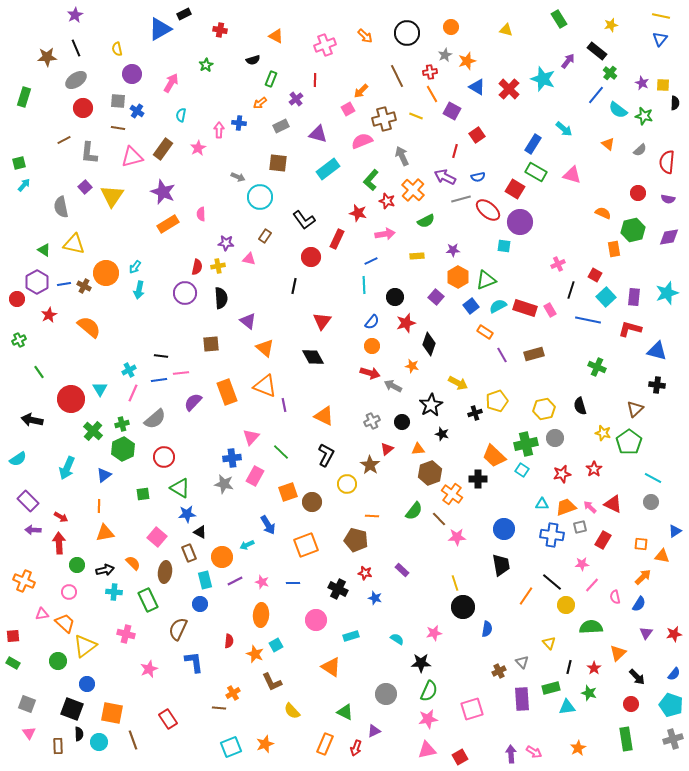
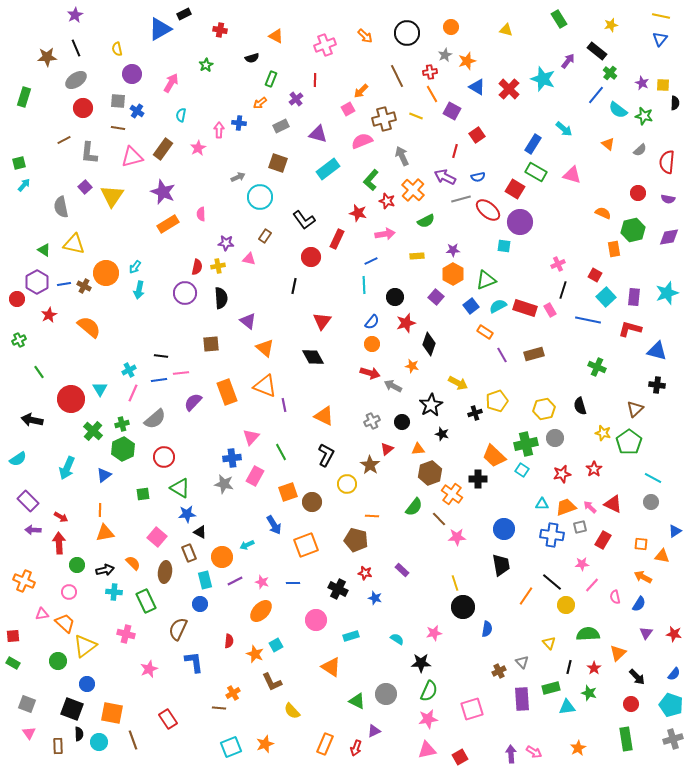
black semicircle at (253, 60): moved 1 px left, 2 px up
brown square at (278, 163): rotated 12 degrees clockwise
gray arrow at (238, 177): rotated 48 degrees counterclockwise
orange hexagon at (458, 277): moved 5 px left, 3 px up
black line at (571, 290): moved 8 px left
orange circle at (372, 346): moved 2 px up
green line at (281, 452): rotated 18 degrees clockwise
orange line at (99, 506): moved 1 px right, 4 px down
green semicircle at (414, 511): moved 4 px up
blue arrow at (268, 525): moved 6 px right
orange arrow at (643, 577): rotated 108 degrees counterclockwise
green rectangle at (148, 600): moved 2 px left, 1 px down
orange ellipse at (261, 615): moved 4 px up; rotated 40 degrees clockwise
green semicircle at (591, 627): moved 3 px left, 7 px down
red star at (674, 634): rotated 21 degrees clockwise
green triangle at (345, 712): moved 12 px right, 11 px up
